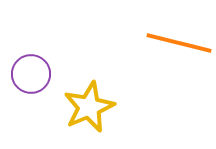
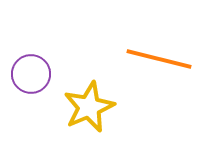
orange line: moved 20 px left, 16 px down
